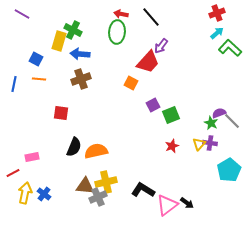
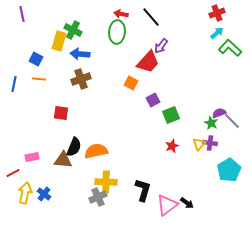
purple line: rotated 49 degrees clockwise
purple square: moved 5 px up
yellow cross: rotated 15 degrees clockwise
brown triangle: moved 22 px left, 26 px up
black L-shape: rotated 75 degrees clockwise
